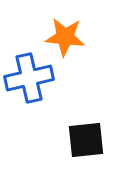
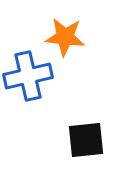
blue cross: moved 1 px left, 2 px up
